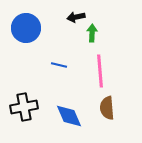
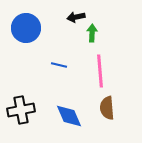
black cross: moved 3 px left, 3 px down
